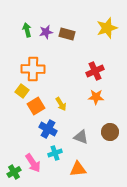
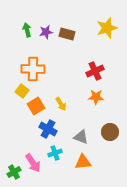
orange triangle: moved 5 px right, 7 px up
